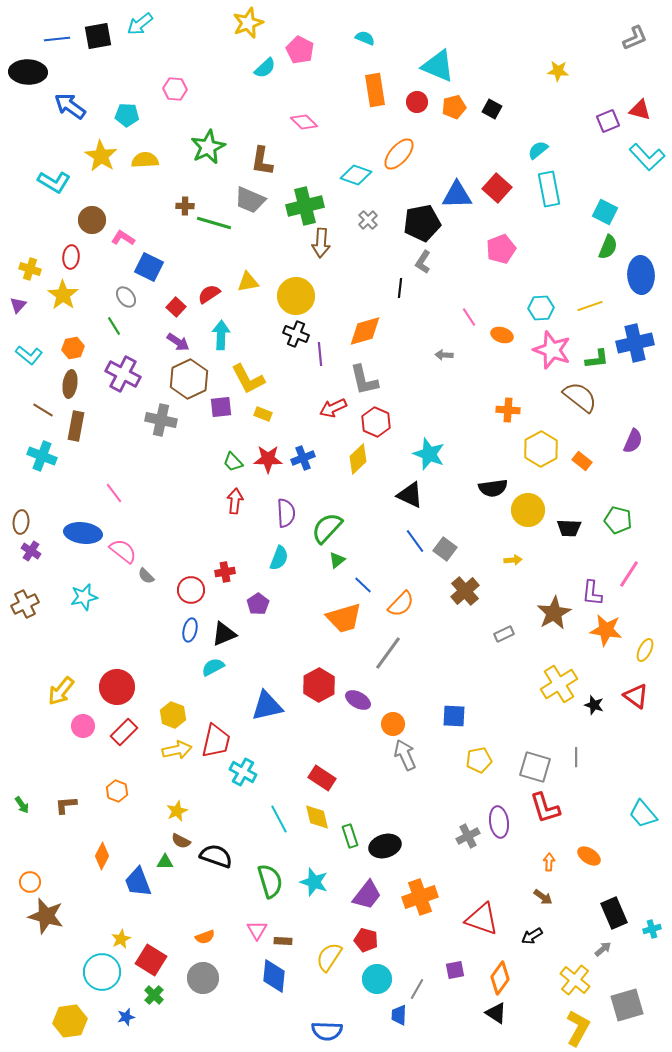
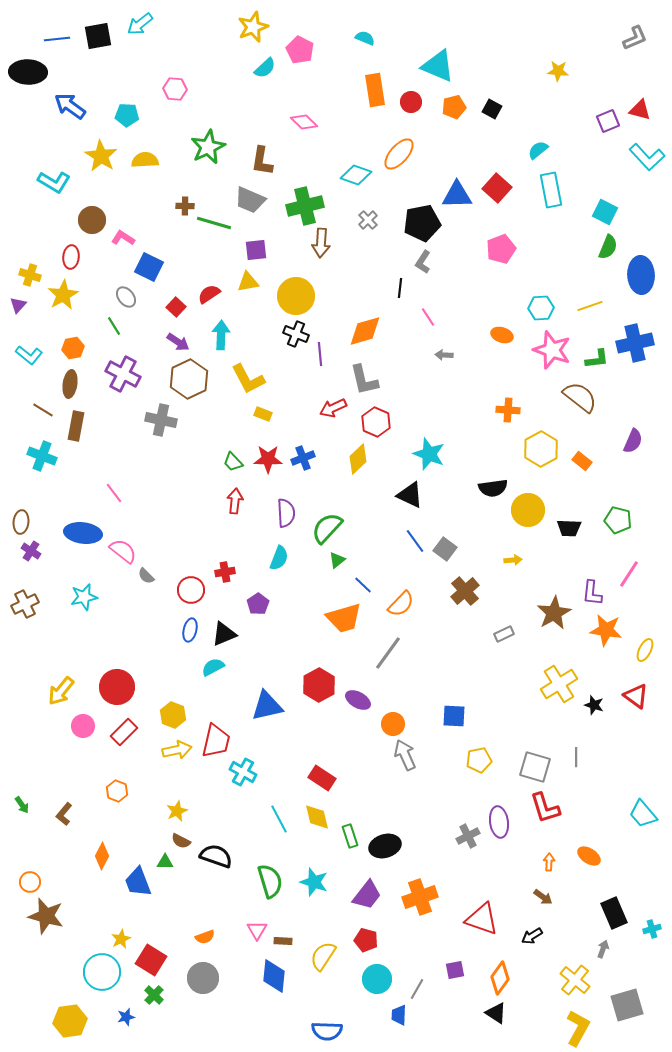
yellow star at (248, 23): moved 5 px right, 4 px down
red circle at (417, 102): moved 6 px left
cyan rectangle at (549, 189): moved 2 px right, 1 px down
yellow cross at (30, 269): moved 6 px down
yellow star at (63, 295): rotated 8 degrees clockwise
pink line at (469, 317): moved 41 px left
purple square at (221, 407): moved 35 px right, 157 px up
brown L-shape at (66, 805): moved 2 px left, 9 px down; rotated 45 degrees counterclockwise
gray arrow at (603, 949): rotated 30 degrees counterclockwise
yellow semicircle at (329, 957): moved 6 px left, 1 px up
